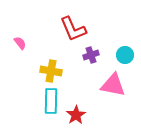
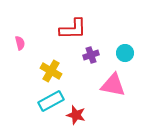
red L-shape: rotated 68 degrees counterclockwise
pink semicircle: rotated 24 degrees clockwise
cyan circle: moved 2 px up
yellow cross: rotated 20 degrees clockwise
cyan rectangle: rotated 60 degrees clockwise
red star: rotated 24 degrees counterclockwise
